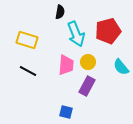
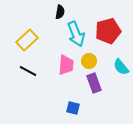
yellow rectangle: rotated 60 degrees counterclockwise
yellow circle: moved 1 px right, 1 px up
purple rectangle: moved 7 px right, 3 px up; rotated 48 degrees counterclockwise
blue square: moved 7 px right, 4 px up
